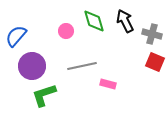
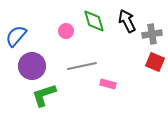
black arrow: moved 2 px right
gray cross: rotated 24 degrees counterclockwise
